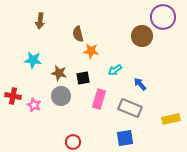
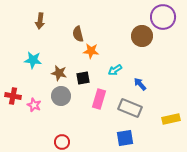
red circle: moved 11 px left
